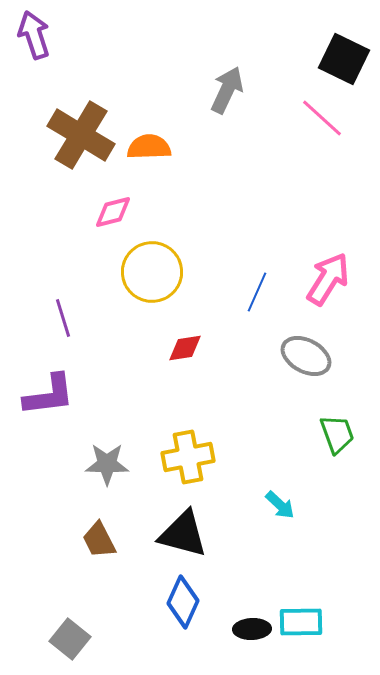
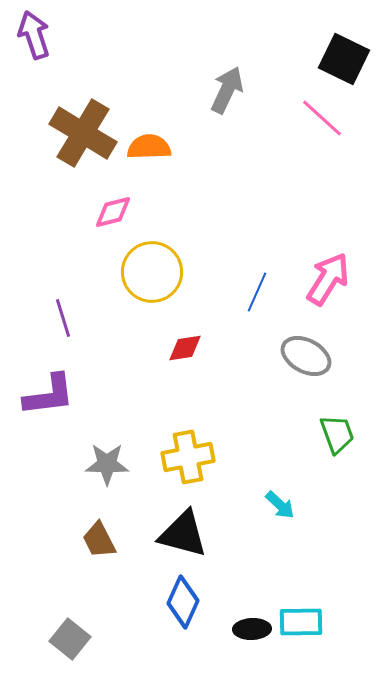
brown cross: moved 2 px right, 2 px up
